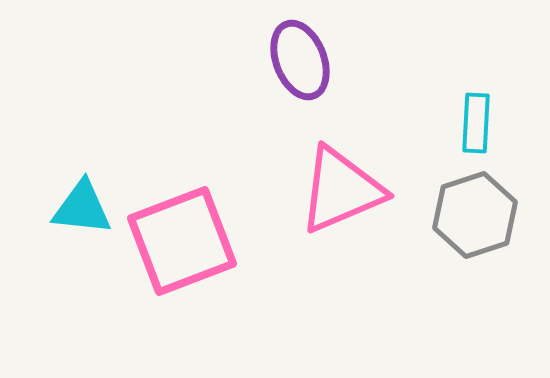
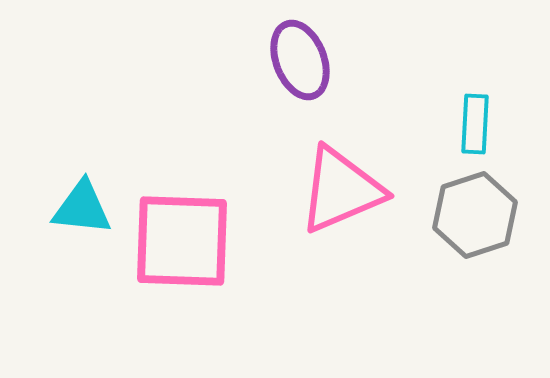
cyan rectangle: moved 1 px left, 1 px down
pink square: rotated 23 degrees clockwise
